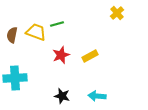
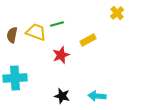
yellow rectangle: moved 2 px left, 16 px up
